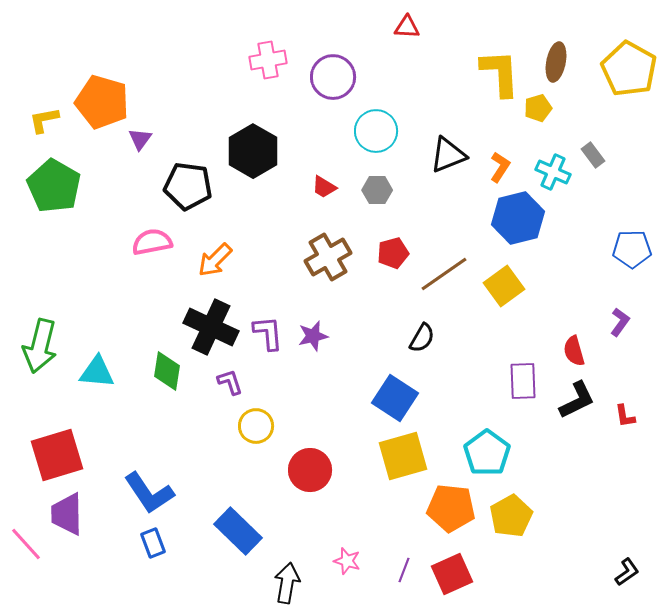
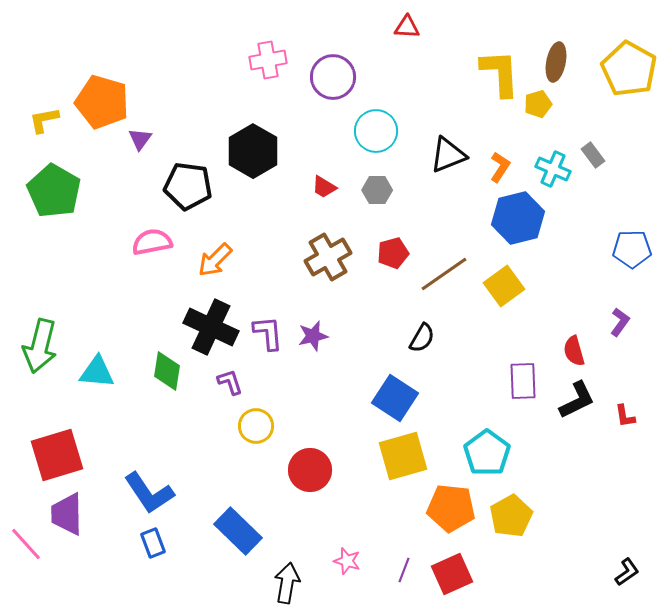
yellow pentagon at (538, 108): moved 4 px up
cyan cross at (553, 172): moved 3 px up
green pentagon at (54, 186): moved 5 px down
